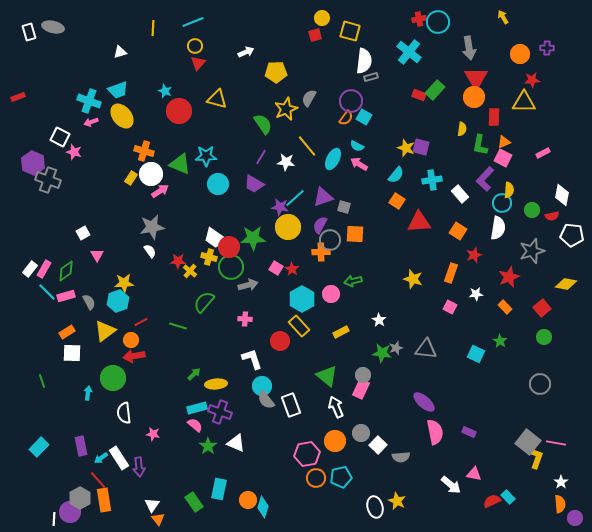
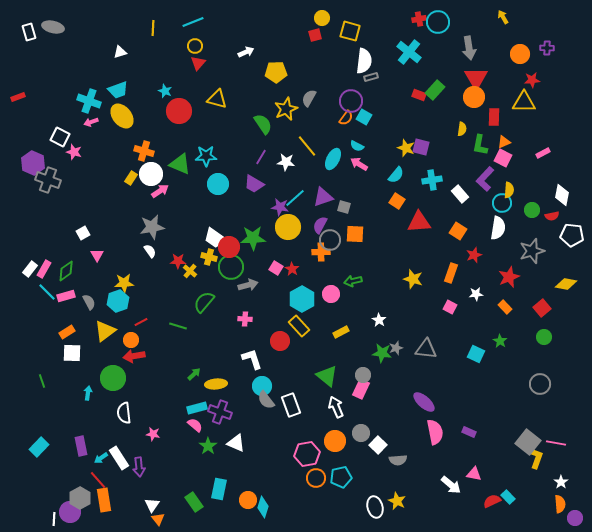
gray semicircle at (401, 457): moved 3 px left, 3 px down
